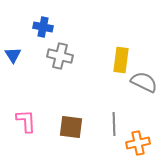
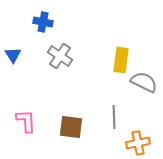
blue cross: moved 5 px up
gray cross: rotated 20 degrees clockwise
gray line: moved 7 px up
